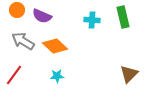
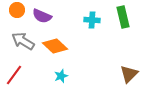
cyan star: moved 4 px right; rotated 16 degrees counterclockwise
